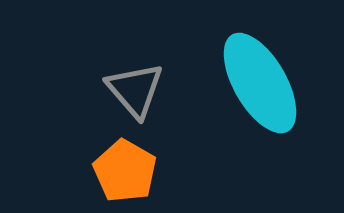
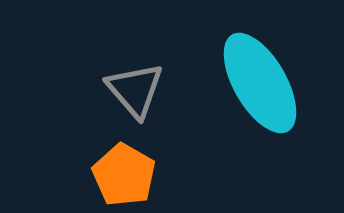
orange pentagon: moved 1 px left, 4 px down
